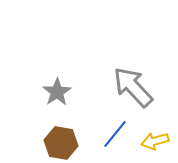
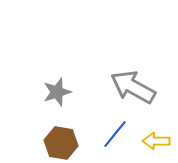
gray arrow: rotated 18 degrees counterclockwise
gray star: rotated 16 degrees clockwise
yellow arrow: moved 1 px right; rotated 16 degrees clockwise
